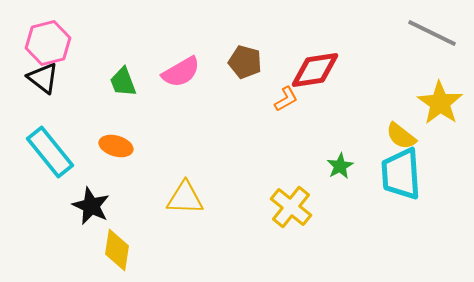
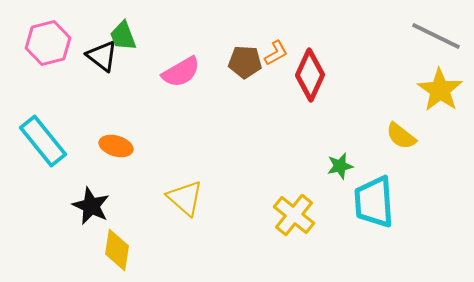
gray line: moved 4 px right, 3 px down
brown pentagon: rotated 12 degrees counterclockwise
red diamond: moved 5 px left, 5 px down; rotated 57 degrees counterclockwise
black triangle: moved 59 px right, 22 px up
green trapezoid: moved 46 px up
orange L-shape: moved 10 px left, 46 px up
yellow star: moved 13 px up
cyan rectangle: moved 7 px left, 11 px up
green star: rotated 16 degrees clockwise
cyan trapezoid: moved 27 px left, 28 px down
yellow triangle: rotated 39 degrees clockwise
yellow cross: moved 3 px right, 8 px down
